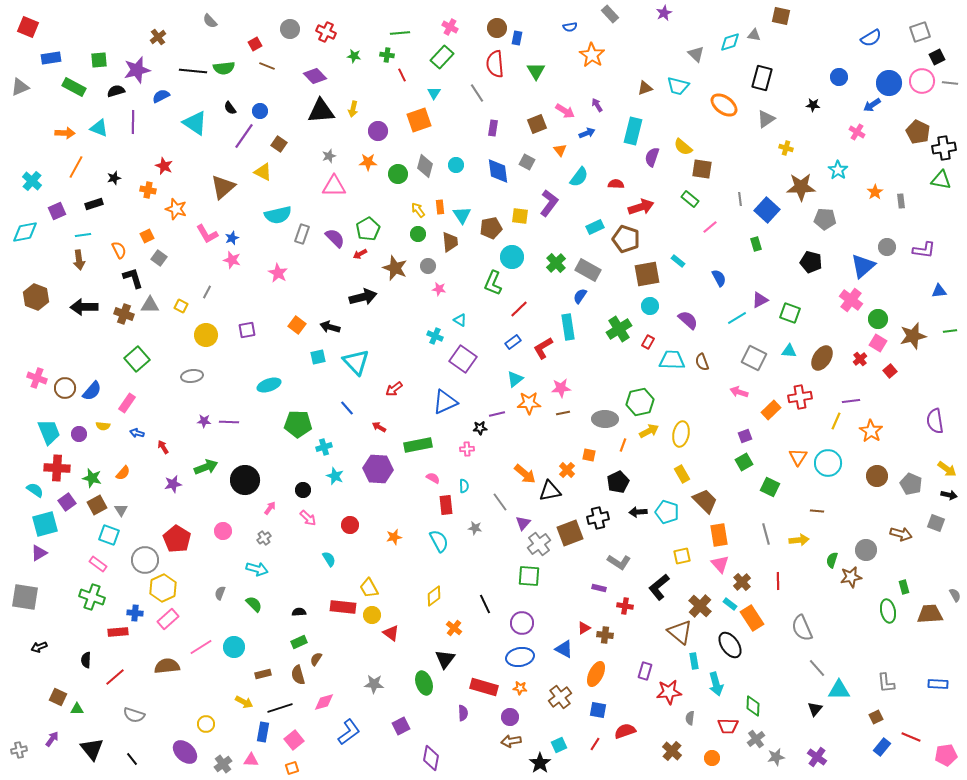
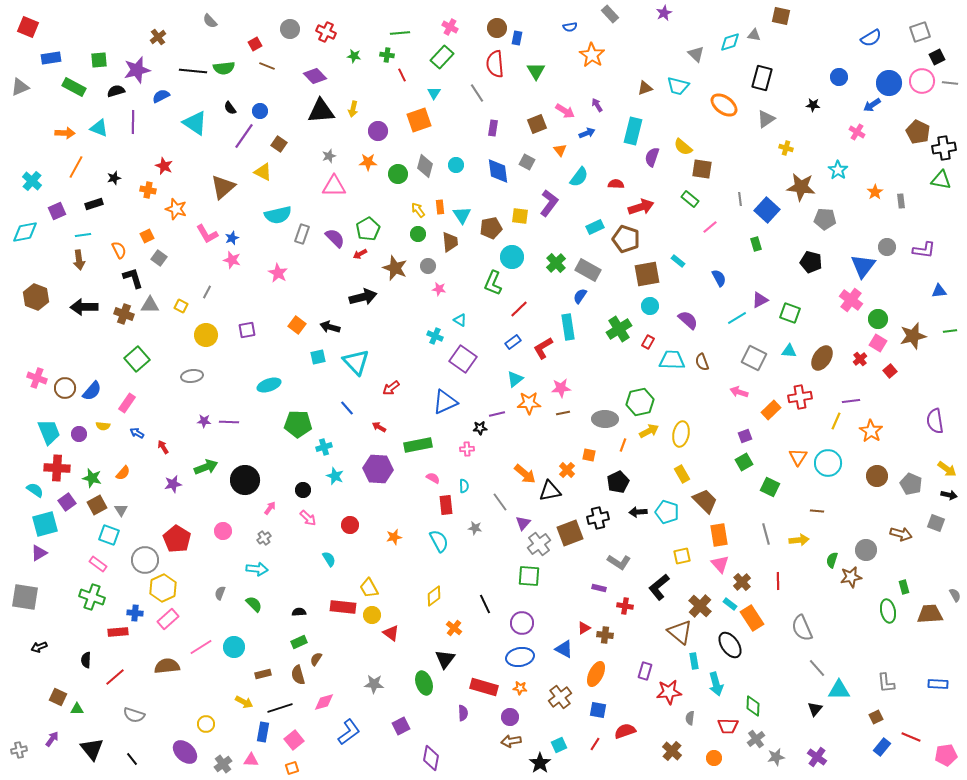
brown star at (801, 187): rotated 8 degrees clockwise
blue triangle at (863, 266): rotated 12 degrees counterclockwise
red arrow at (394, 389): moved 3 px left, 1 px up
blue arrow at (137, 433): rotated 16 degrees clockwise
cyan arrow at (257, 569): rotated 10 degrees counterclockwise
orange circle at (712, 758): moved 2 px right
